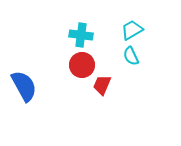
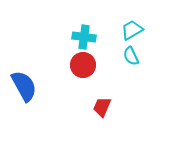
cyan cross: moved 3 px right, 2 px down
red circle: moved 1 px right
red trapezoid: moved 22 px down
